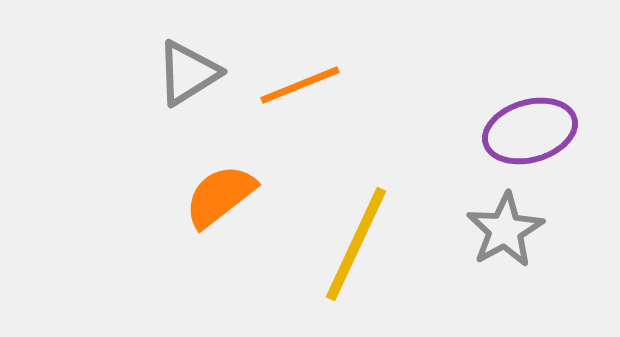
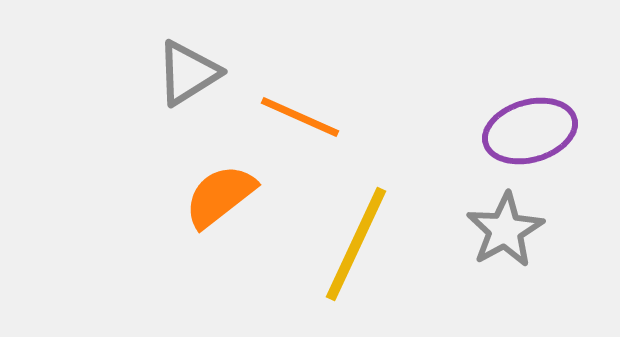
orange line: moved 32 px down; rotated 46 degrees clockwise
